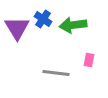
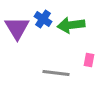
green arrow: moved 2 px left
